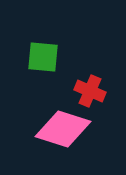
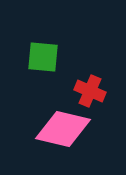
pink diamond: rotated 4 degrees counterclockwise
